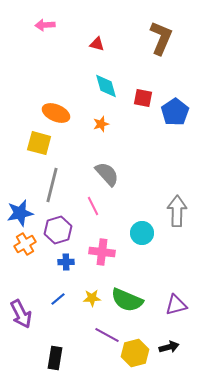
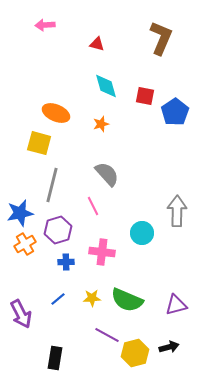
red square: moved 2 px right, 2 px up
